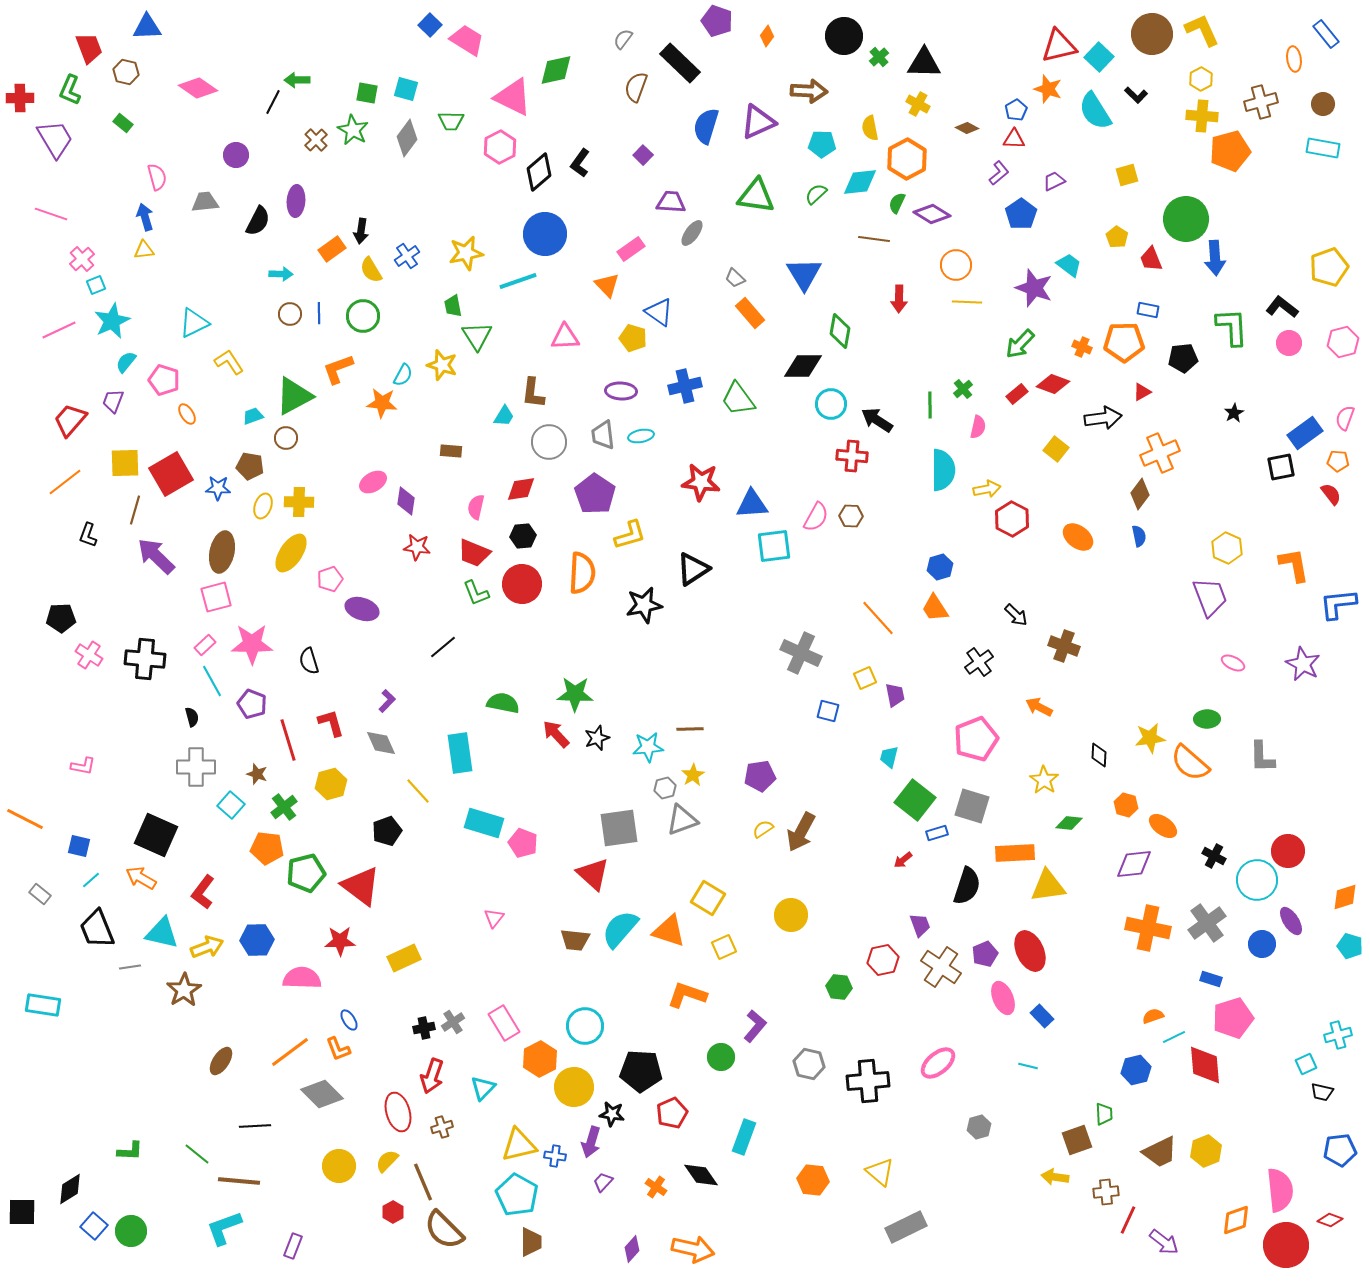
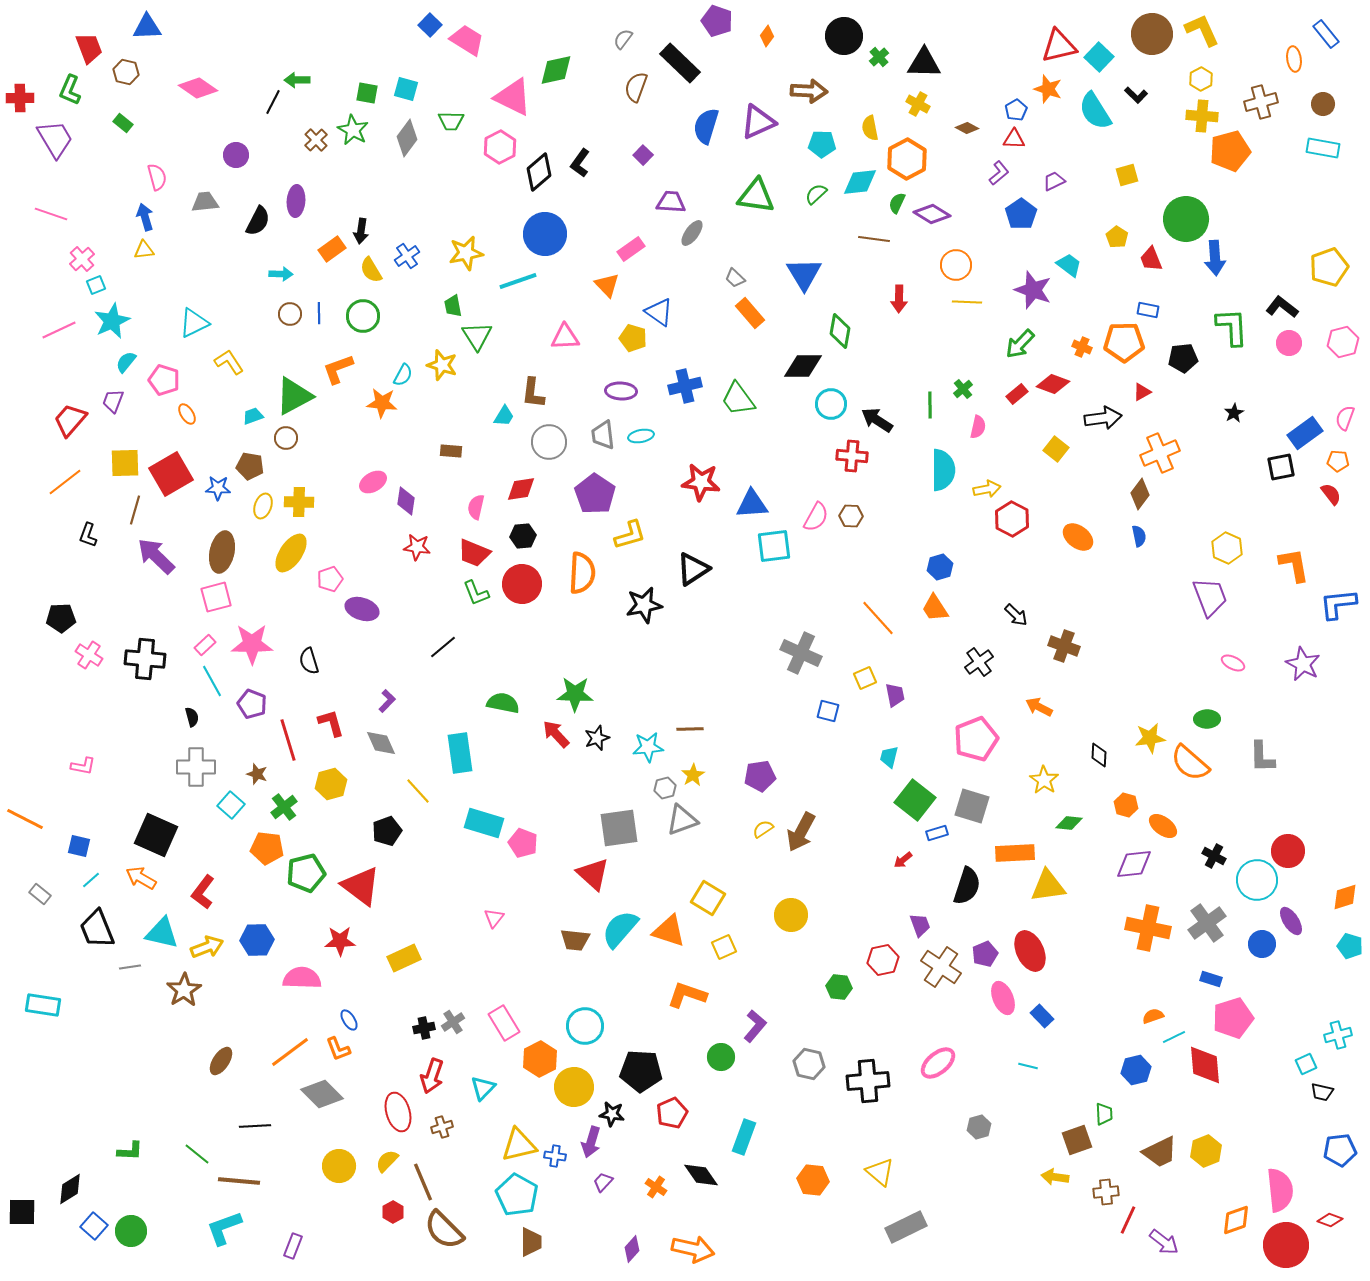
purple star at (1034, 288): moved 1 px left, 2 px down
